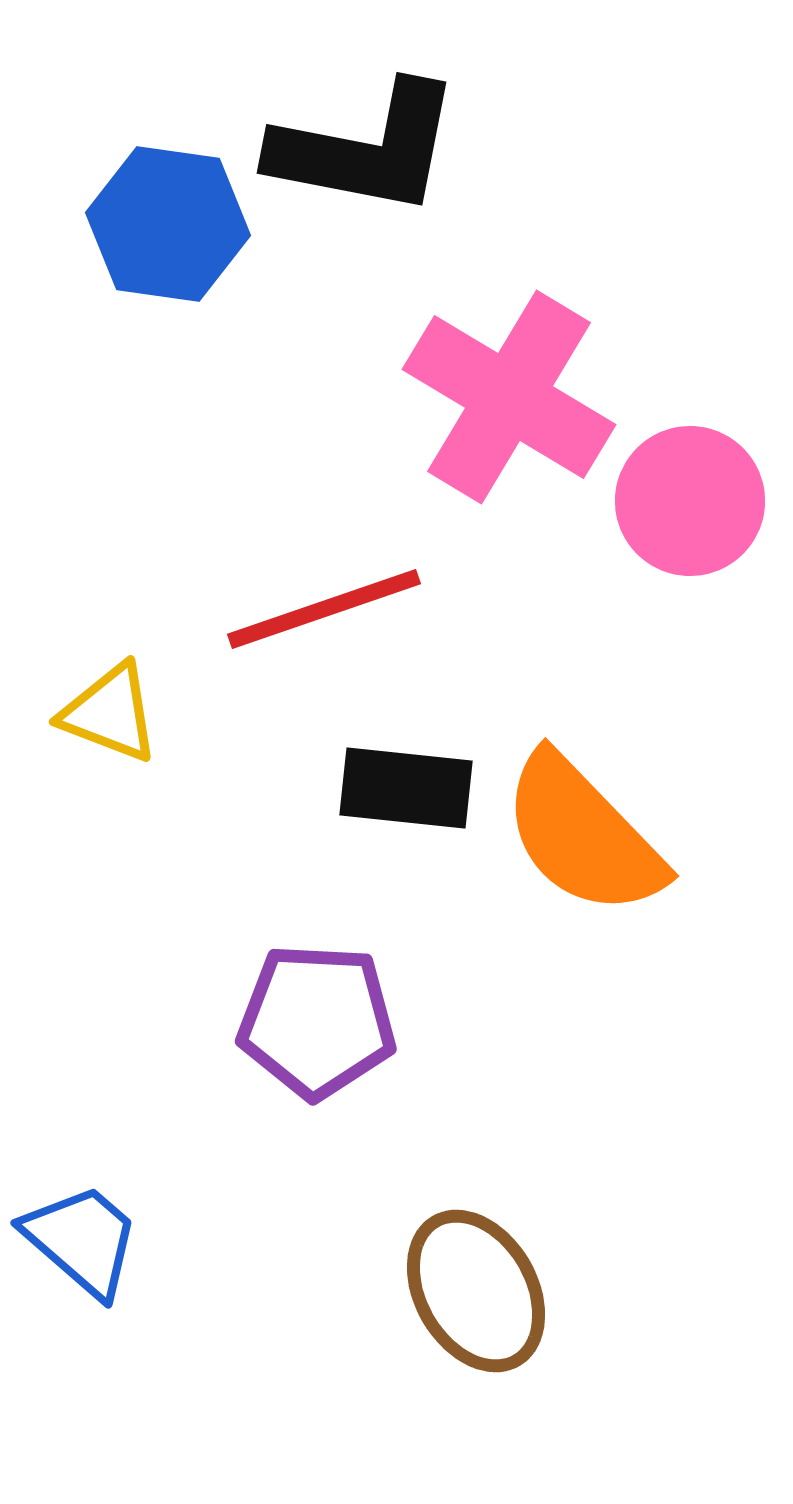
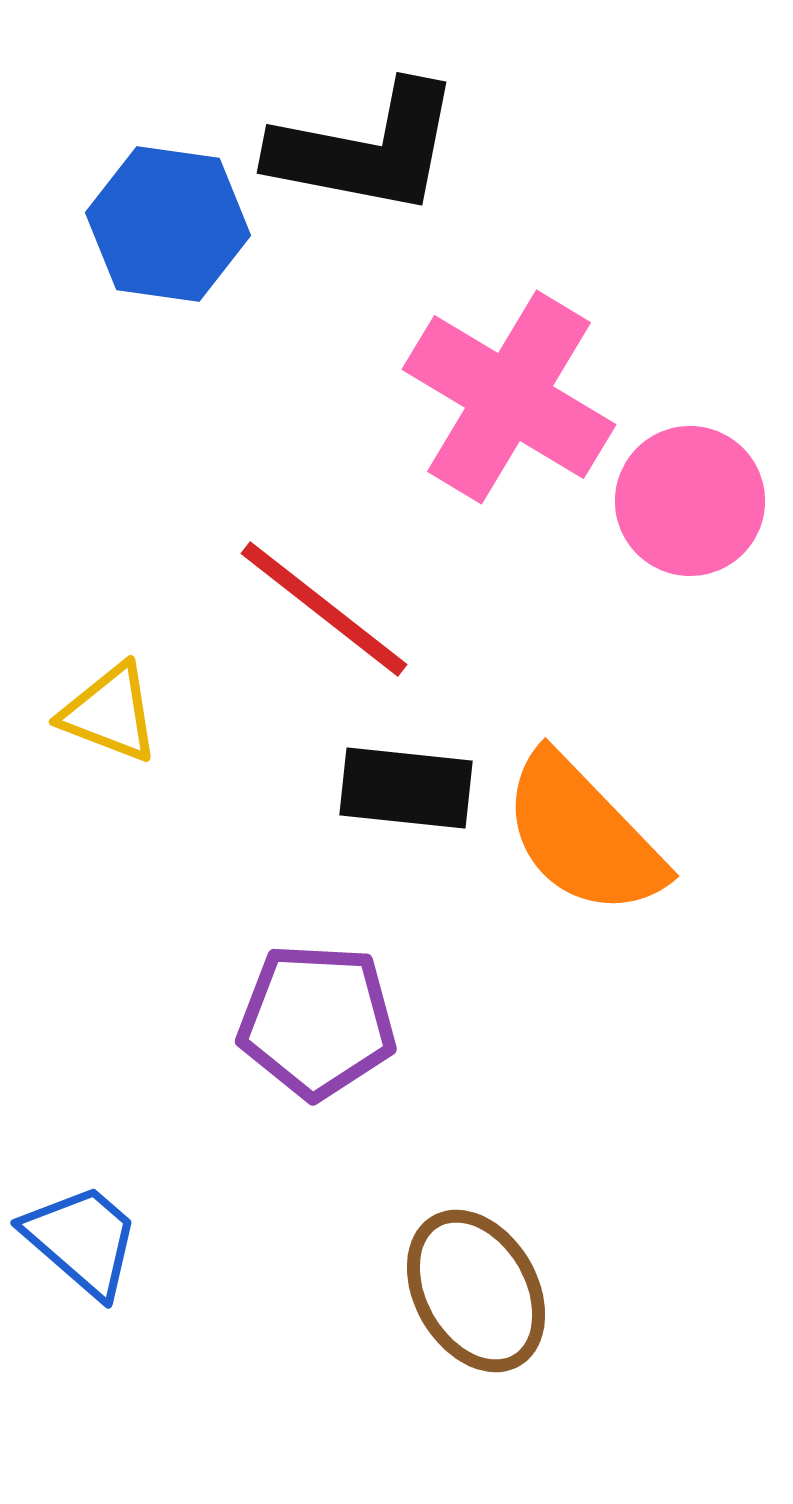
red line: rotated 57 degrees clockwise
